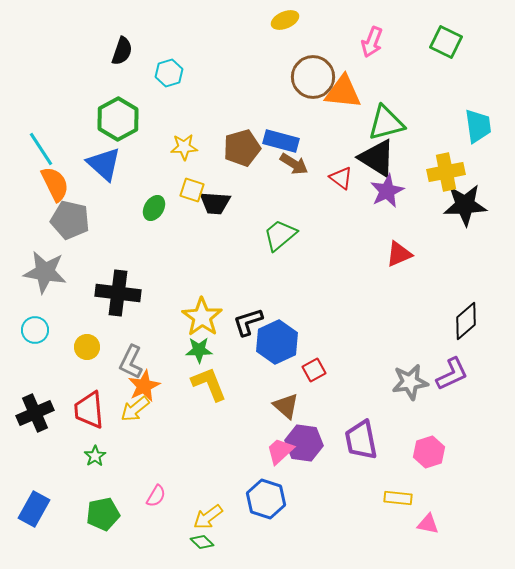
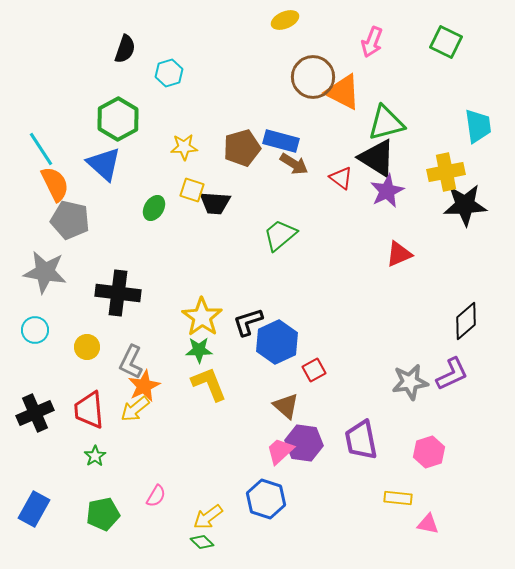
black semicircle at (122, 51): moved 3 px right, 2 px up
orange triangle at (343, 92): rotated 21 degrees clockwise
